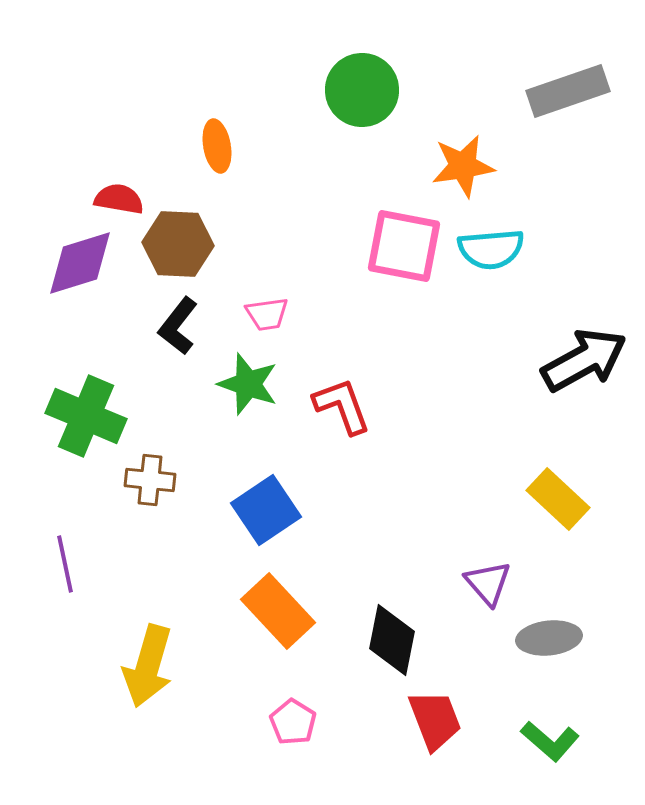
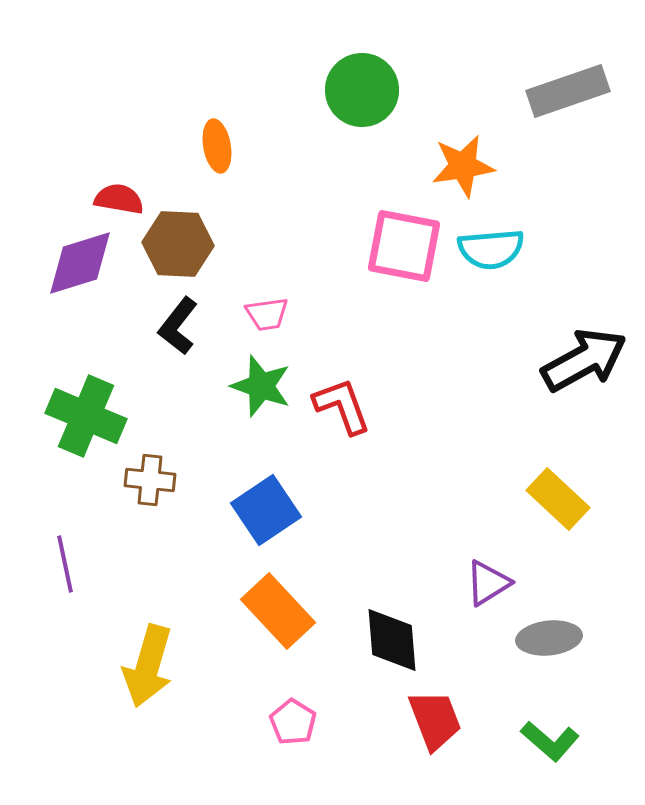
green star: moved 13 px right, 2 px down
purple triangle: rotated 39 degrees clockwise
black diamond: rotated 16 degrees counterclockwise
